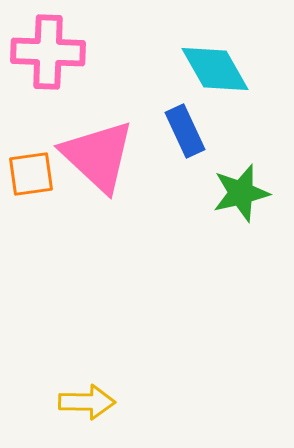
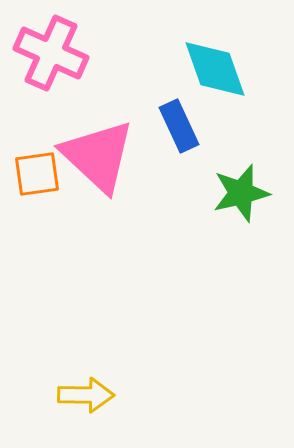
pink cross: moved 3 px right, 1 px down; rotated 22 degrees clockwise
cyan diamond: rotated 10 degrees clockwise
blue rectangle: moved 6 px left, 5 px up
orange square: moved 6 px right
yellow arrow: moved 1 px left, 7 px up
